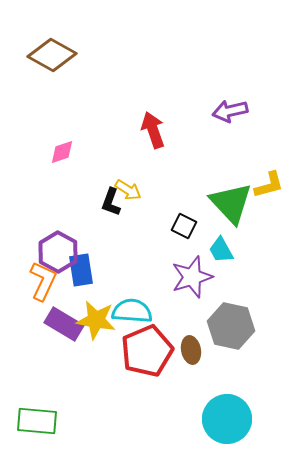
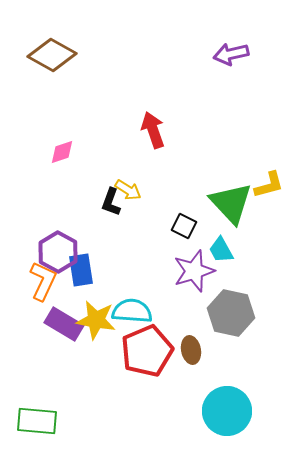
purple arrow: moved 1 px right, 57 px up
purple star: moved 2 px right, 6 px up
gray hexagon: moved 13 px up
cyan circle: moved 8 px up
